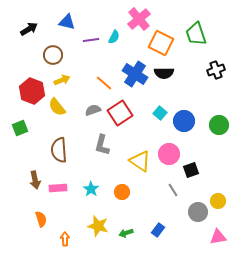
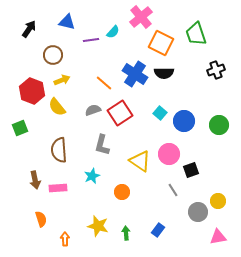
pink cross: moved 2 px right, 2 px up
black arrow: rotated 24 degrees counterclockwise
cyan semicircle: moved 1 px left, 5 px up; rotated 16 degrees clockwise
cyan star: moved 1 px right, 13 px up; rotated 14 degrees clockwise
green arrow: rotated 104 degrees clockwise
